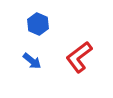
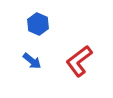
red L-shape: moved 4 px down
